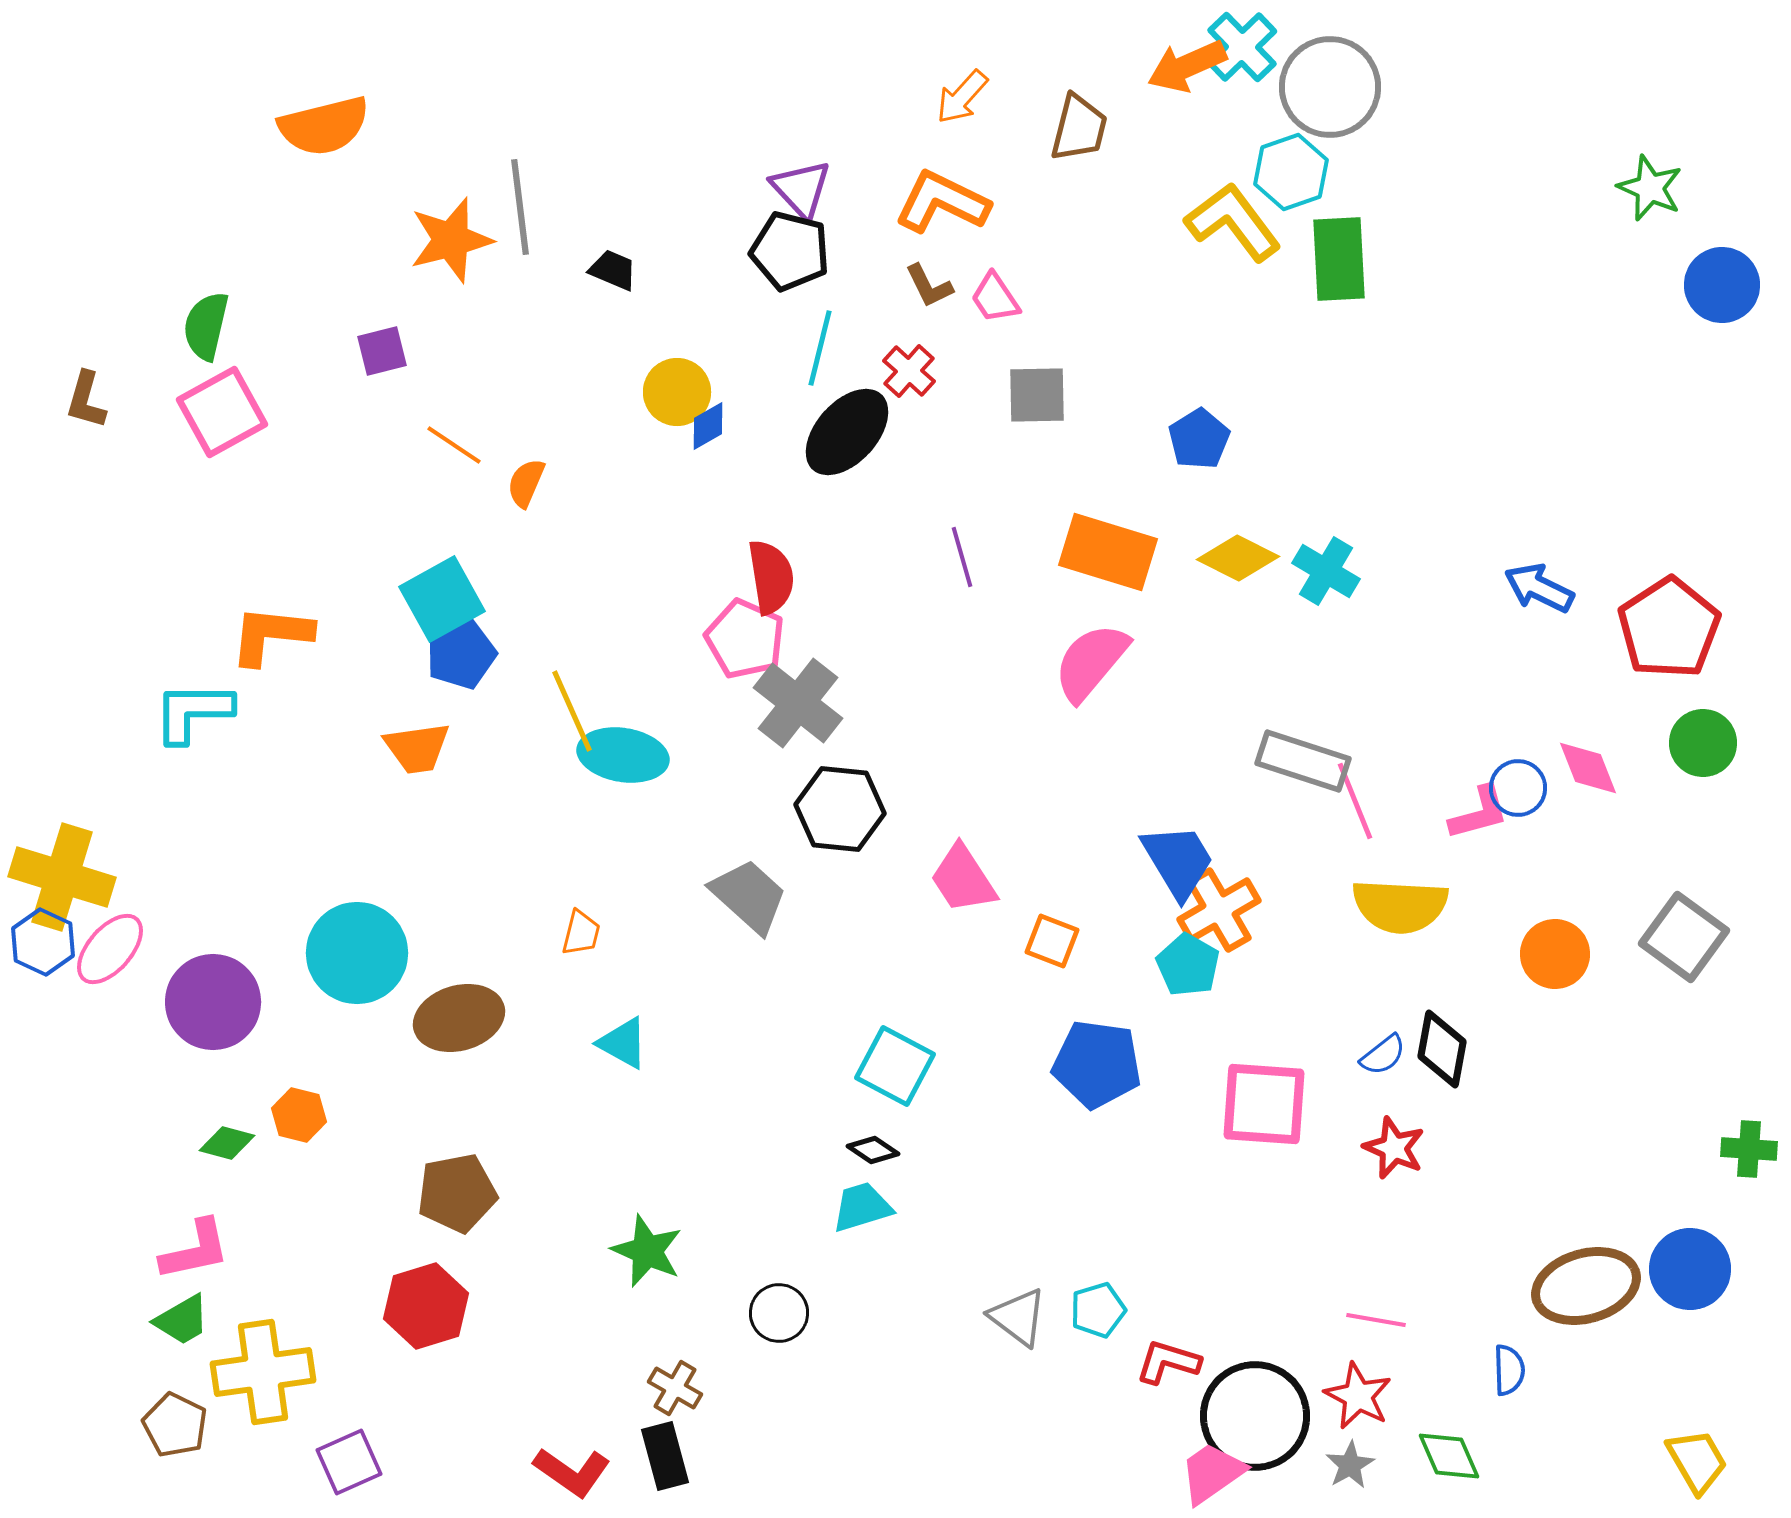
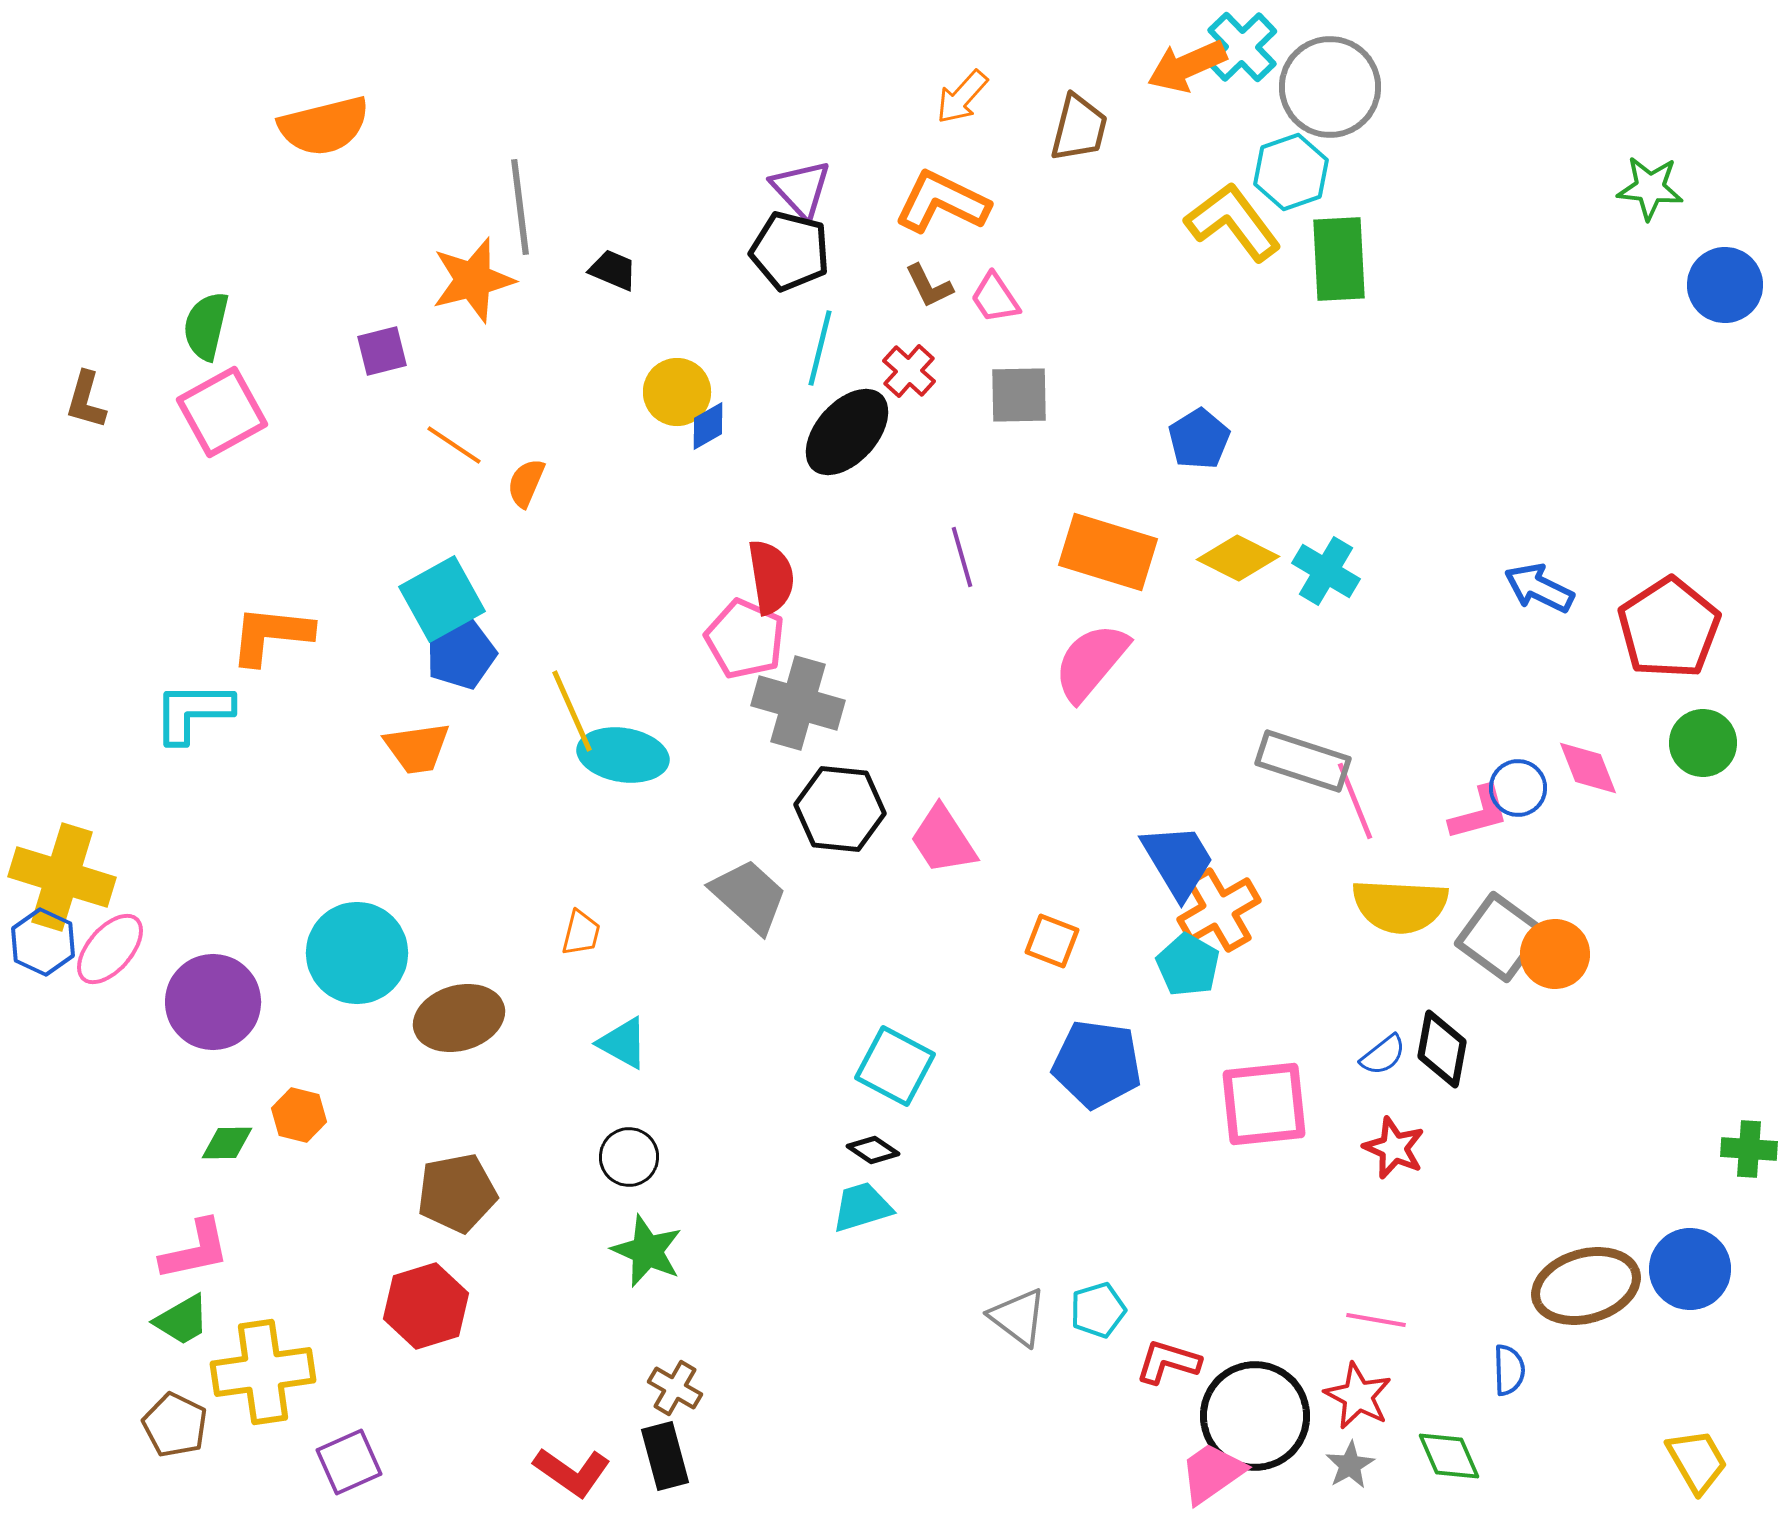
green star at (1650, 188): rotated 18 degrees counterclockwise
orange star at (451, 240): moved 22 px right, 40 px down
blue circle at (1722, 285): moved 3 px right
gray square at (1037, 395): moved 18 px left
gray cross at (798, 703): rotated 22 degrees counterclockwise
pink trapezoid at (963, 879): moved 20 px left, 39 px up
gray square at (1684, 937): moved 184 px left
pink square at (1264, 1104): rotated 10 degrees counterclockwise
green diamond at (227, 1143): rotated 16 degrees counterclockwise
black circle at (779, 1313): moved 150 px left, 156 px up
